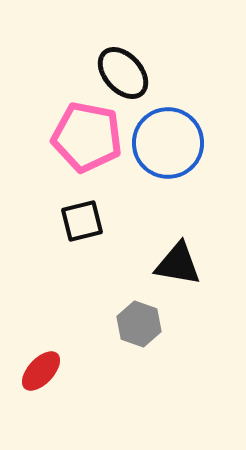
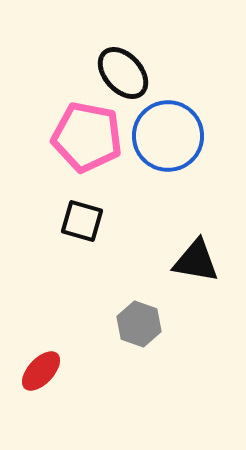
blue circle: moved 7 px up
black square: rotated 30 degrees clockwise
black triangle: moved 18 px right, 3 px up
